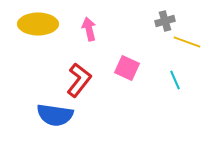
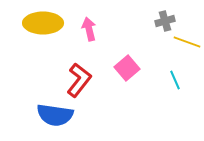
yellow ellipse: moved 5 px right, 1 px up
pink square: rotated 25 degrees clockwise
